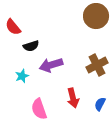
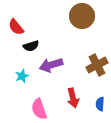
brown circle: moved 14 px left
red semicircle: moved 3 px right
blue semicircle: rotated 24 degrees counterclockwise
